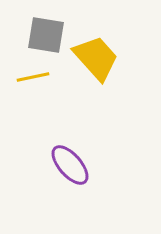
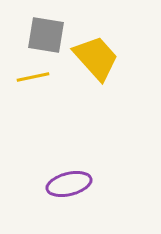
purple ellipse: moved 1 px left, 19 px down; rotated 63 degrees counterclockwise
